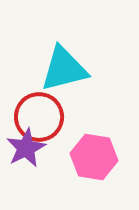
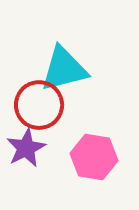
red circle: moved 12 px up
